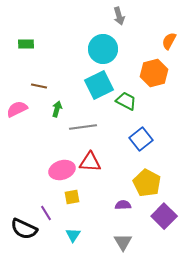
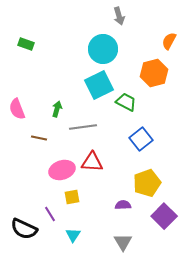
green rectangle: rotated 21 degrees clockwise
brown line: moved 52 px down
green trapezoid: moved 1 px down
pink semicircle: rotated 85 degrees counterclockwise
red triangle: moved 2 px right
yellow pentagon: rotated 24 degrees clockwise
purple line: moved 4 px right, 1 px down
